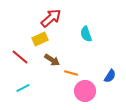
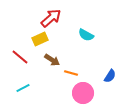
cyan semicircle: moved 1 px down; rotated 42 degrees counterclockwise
pink circle: moved 2 px left, 2 px down
